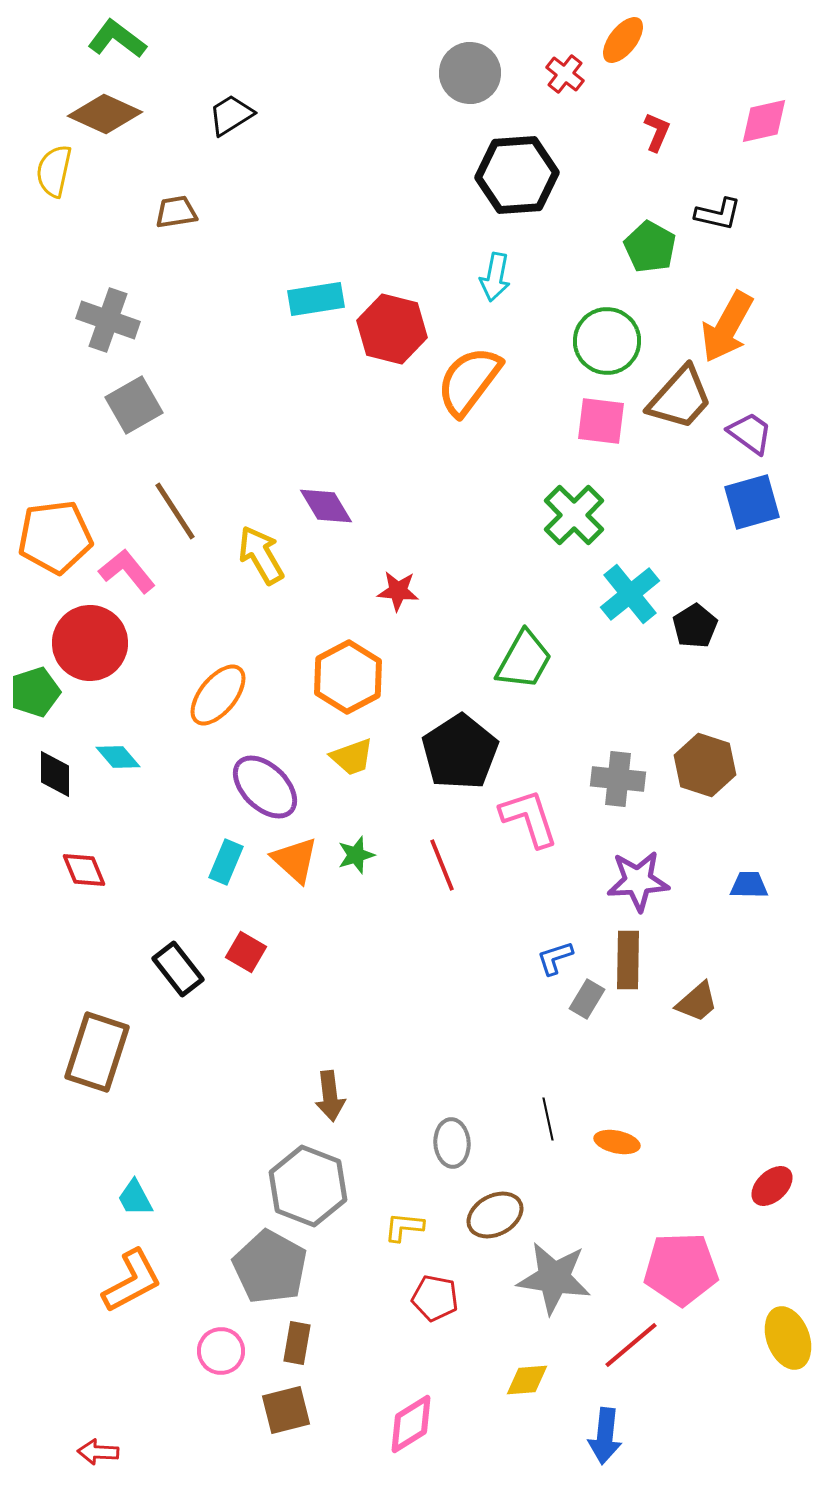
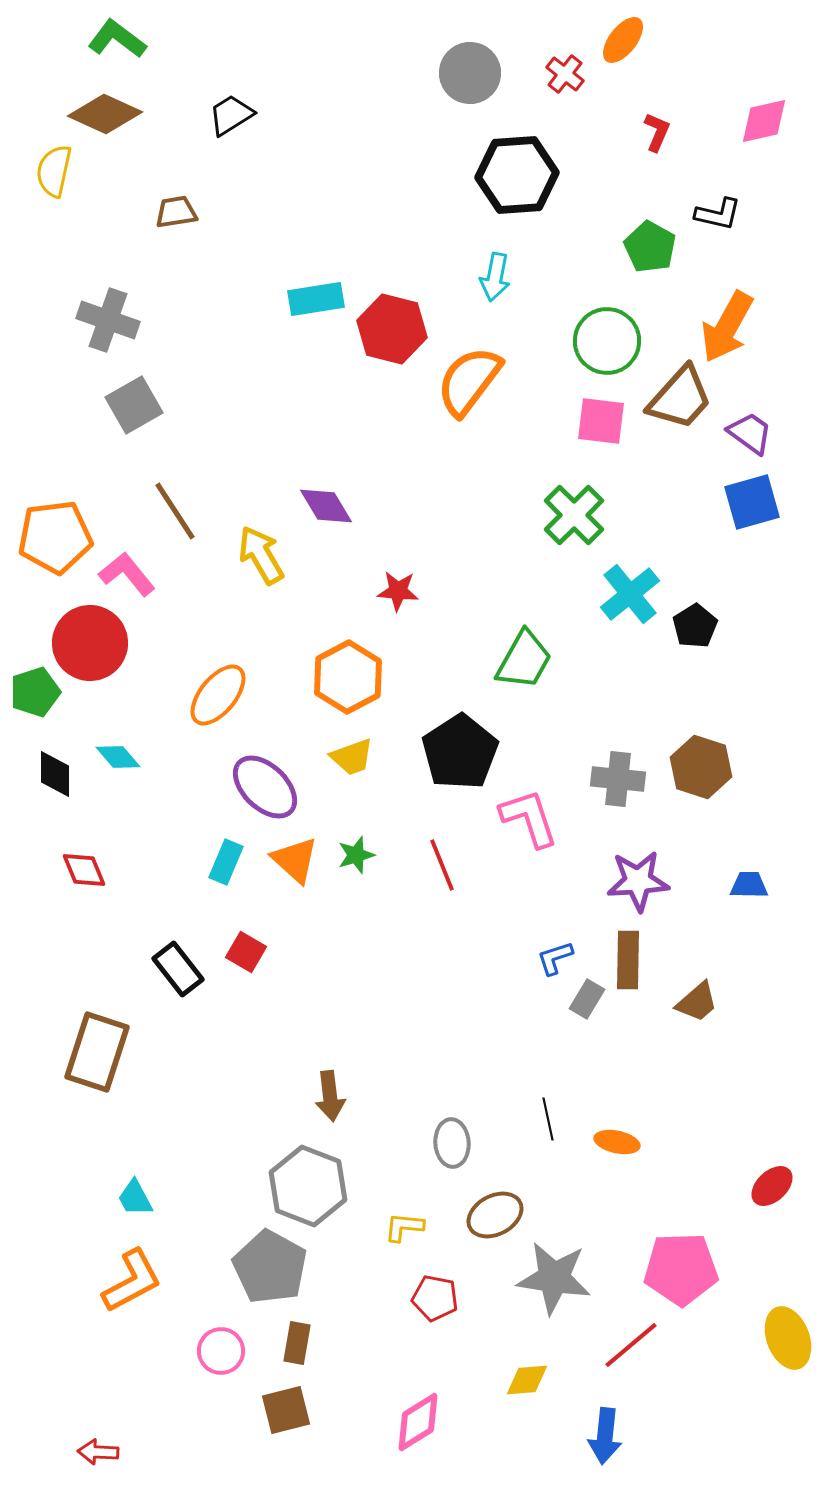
pink L-shape at (127, 571): moved 3 px down
brown hexagon at (705, 765): moved 4 px left, 2 px down
pink diamond at (411, 1424): moved 7 px right, 2 px up
